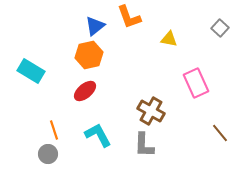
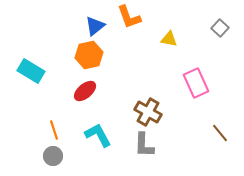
brown cross: moved 3 px left, 1 px down
gray circle: moved 5 px right, 2 px down
